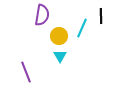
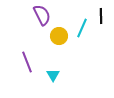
purple semicircle: rotated 35 degrees counterclockwise
cyan triangle: moved 7 px left, 19 px down
purple line: moved 1 px right, 10 px up
